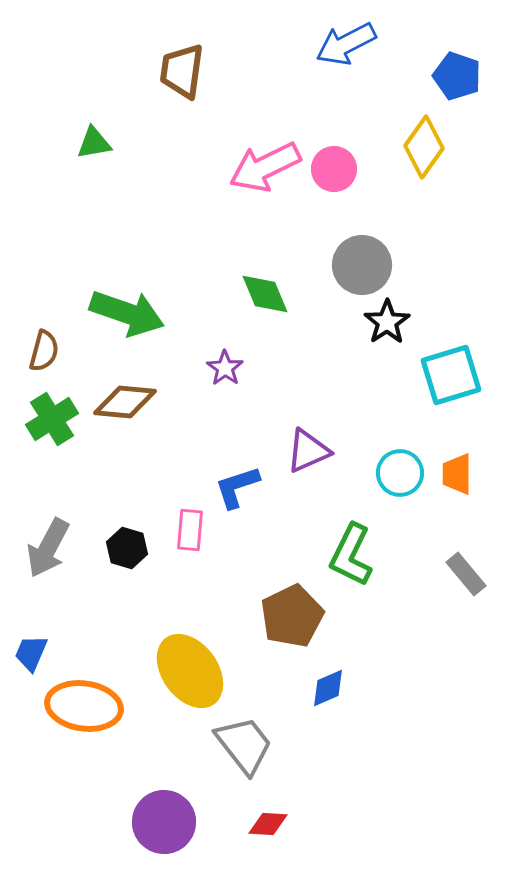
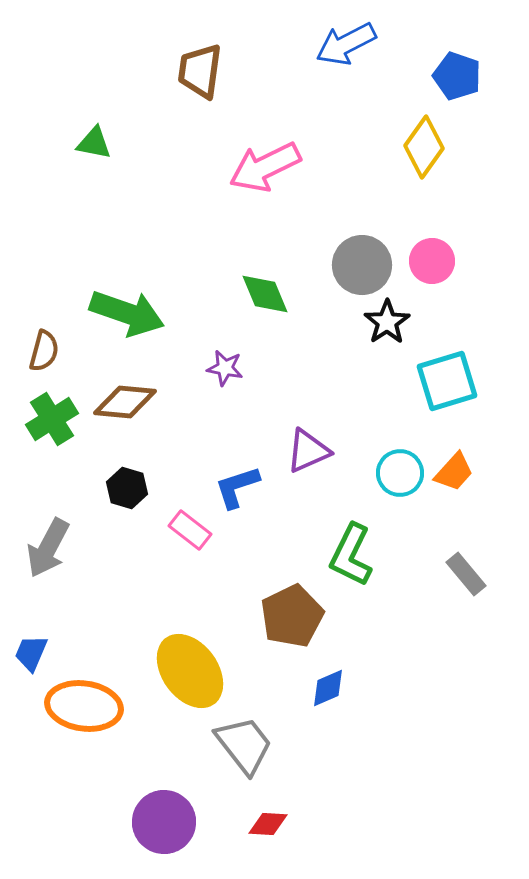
brown trapezoid: moved 18 px right
green triangle: rotated 21 degrees clockwise
pink circle: moved 98 px right, 92 px down
purple star: rotated 24 degrees counterclockwise
cyan square: moved 4 px left, 6 px down
orange trapezoid: moved 3 px left, 2 px up; rotated 138 degrees counterclockwise
pink rectangle: rotated 57 degrees counterclockwise
black hexagon: moved 60 px up
